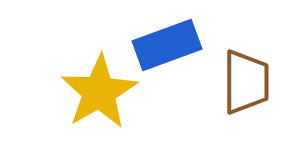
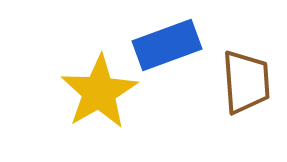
brown trapezoid: rotated 4 degrees counterclockwise
